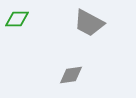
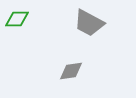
gray diamond: moved 4 px up
